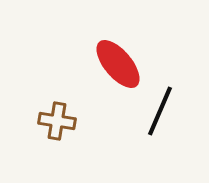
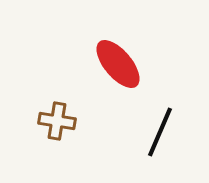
black line: moved 21 px down
